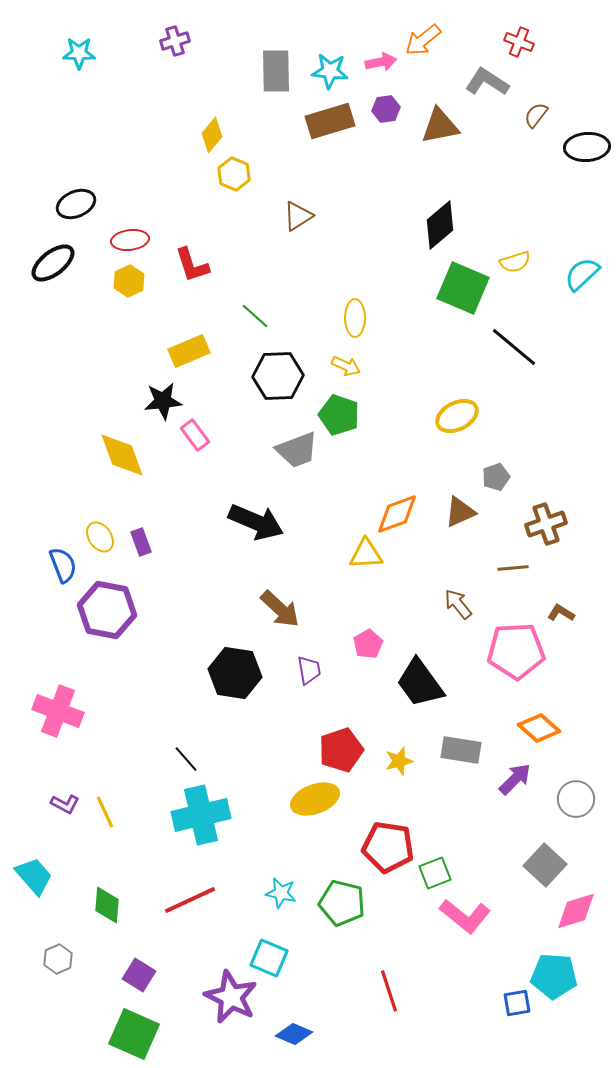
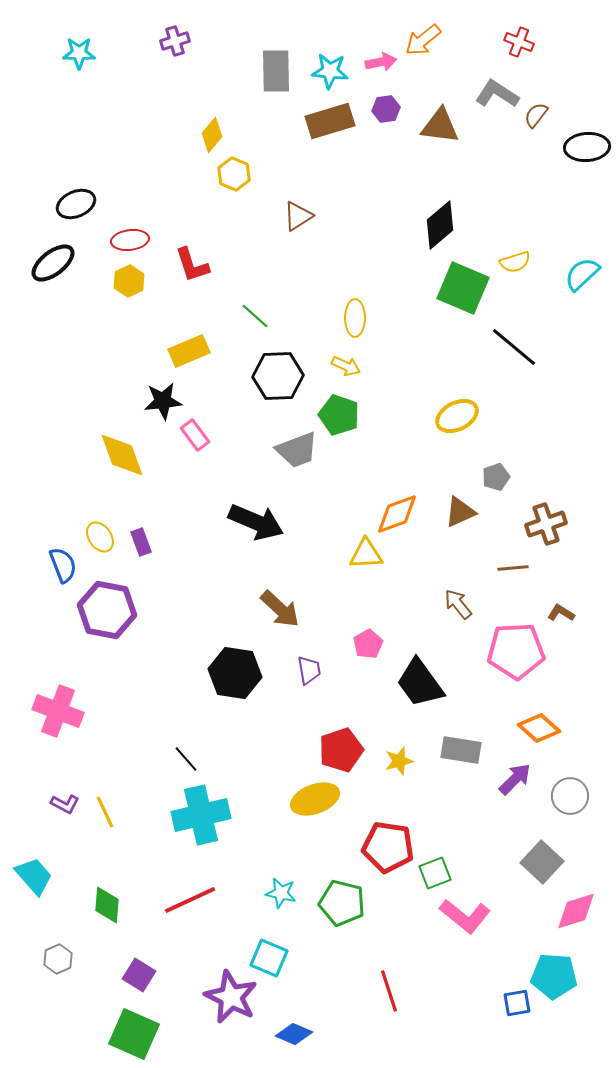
gray L-shape at (487, 82): moved 10 px right, 12 px down
brown triangle at (440, 126): rotated 18 degrees clockwise
gray circle at (576, 799): moved 6 px left, 3 px up
gray square at (545, 865): moved 3 px left, 3 px up
